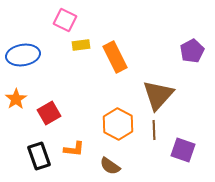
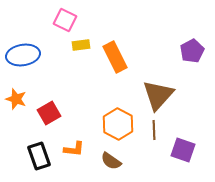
orange star: rotated 20 degrees counterclockwise
brown semicircle: moved 1 px right, 5 px up
